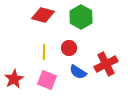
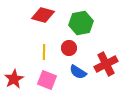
green hexagon: moved 6 px down; rotated 20 degrees clockwise
